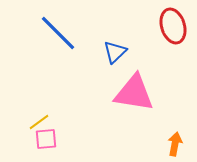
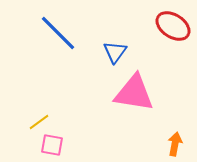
red ellipse: rotated 40 degrees counterclockwise
blue triangle: rotated 10 degrees counterclockwise
pink square: moved 6 px right, 6 px down; rotated 15 degrees clockwise
